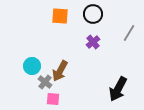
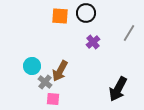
black circle: moved 7 px left, 1 px up
